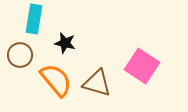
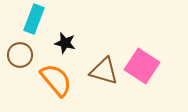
cyan rectangle: rotated 12 degrees clockwise
brown triangle: moved 7 px right, 12 px up
